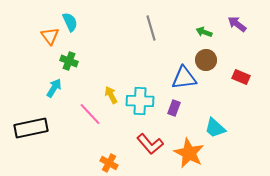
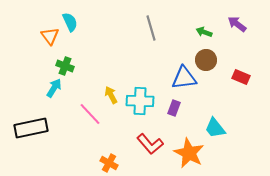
green cross: moved 4 px left, 5 px down
cyan trapezoid: rotated 10 degrees clockwise
